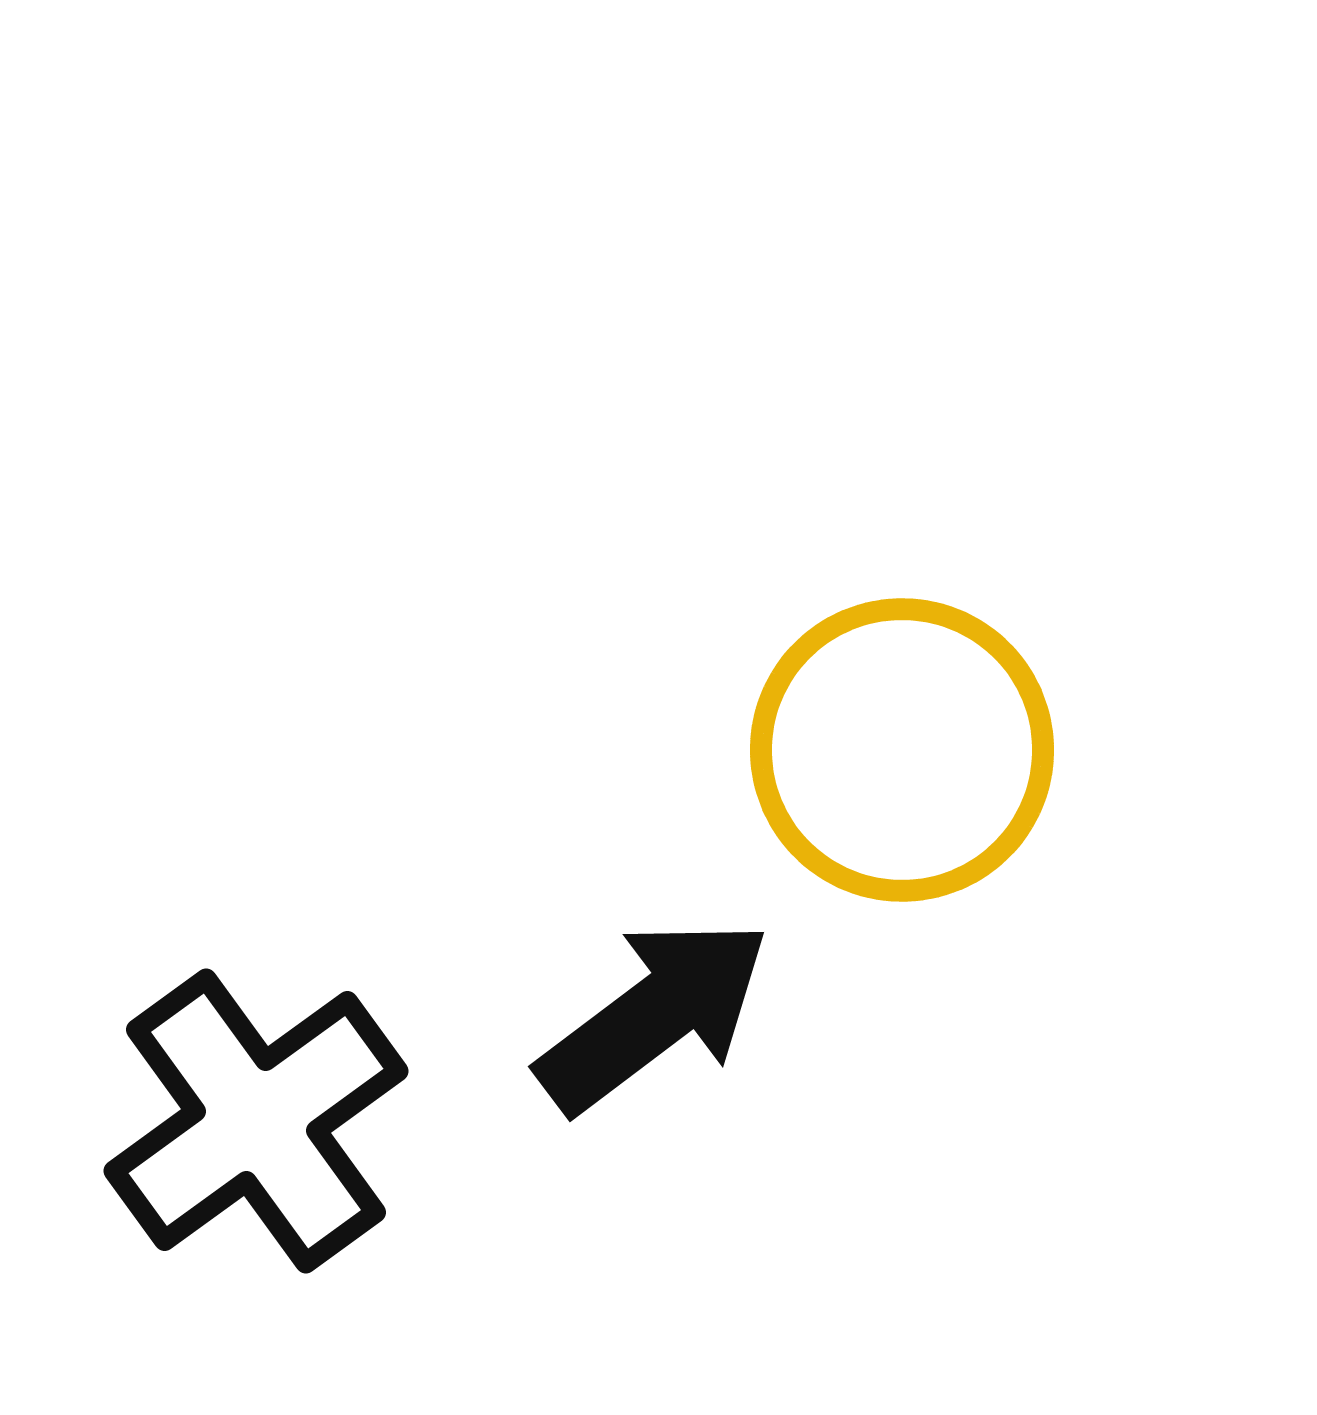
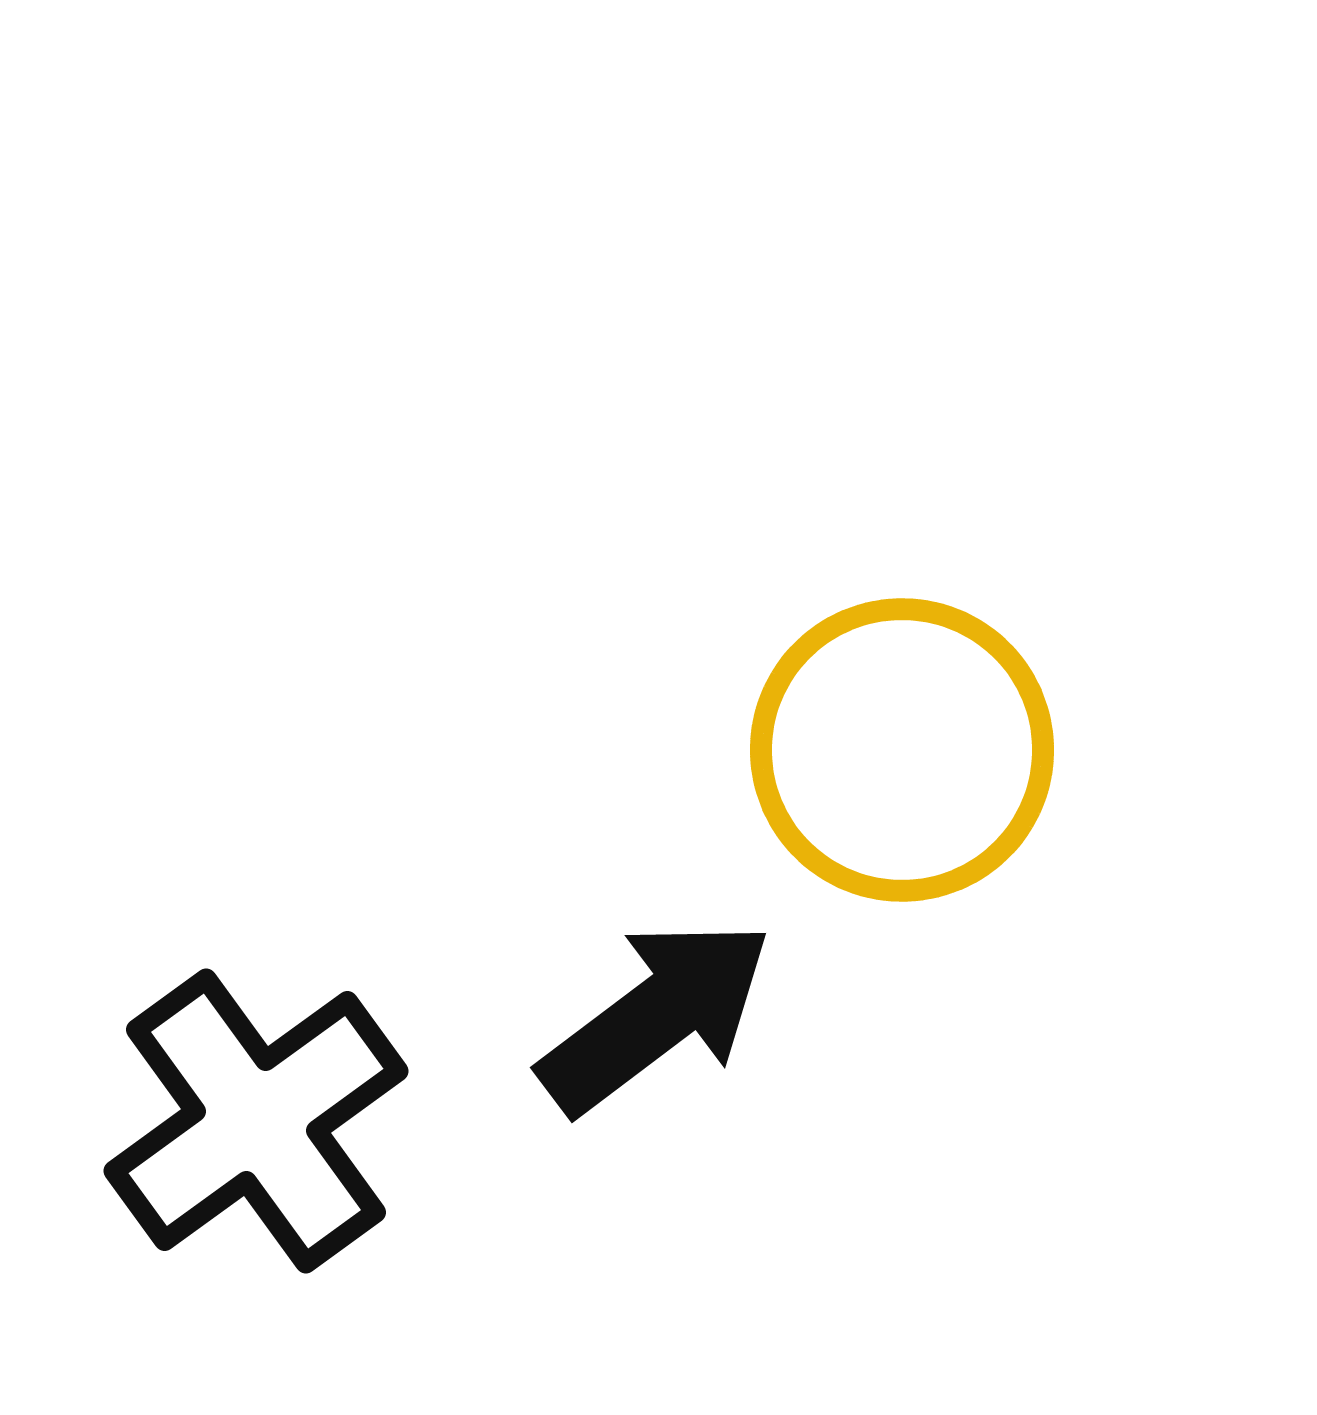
black arrow: moved 2 px right, 1 px down
